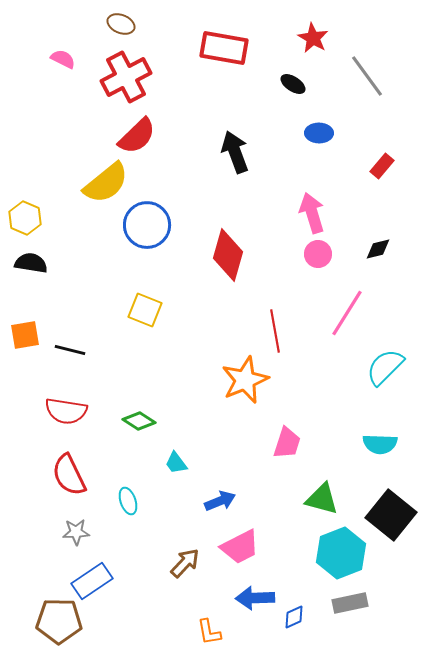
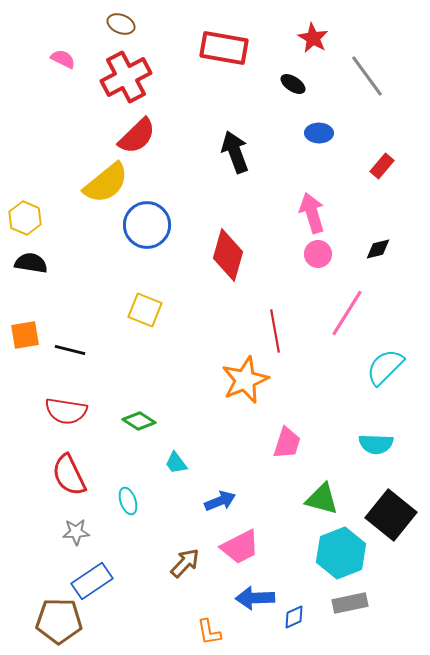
cyan semicircle at (380, 444): moved 4 px left
